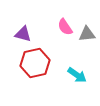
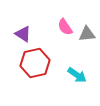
purple triangle: rotated 18 degrees clockwise
